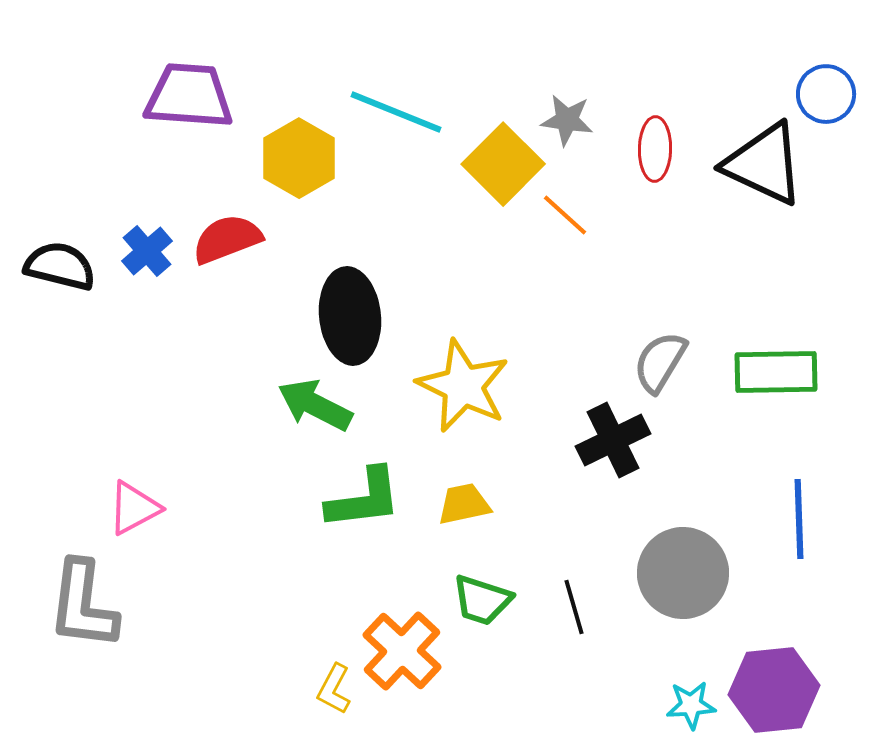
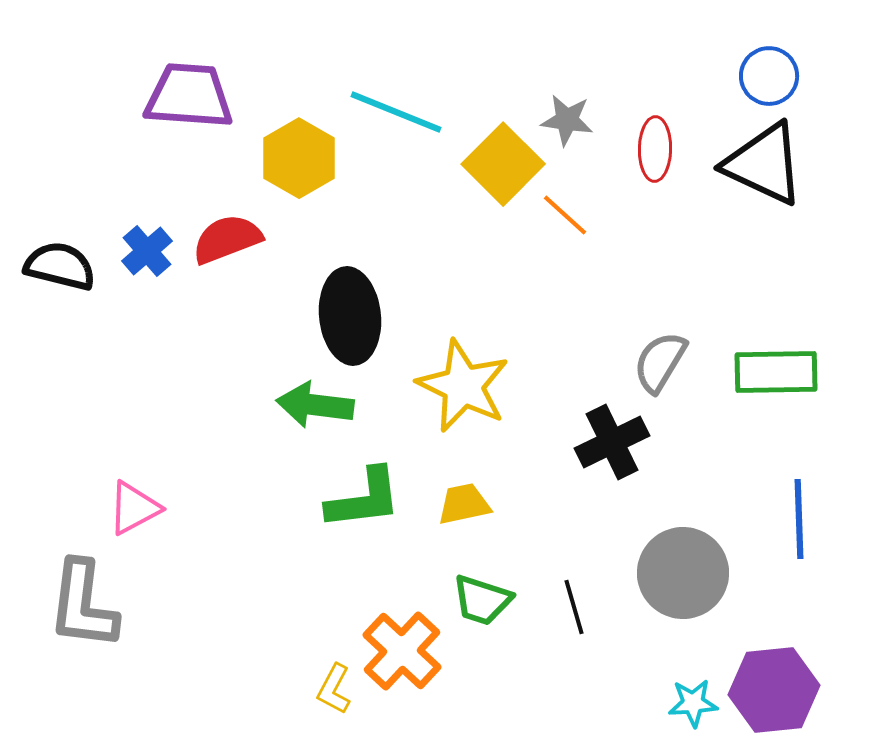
blue circle: moved 57 px left, 18 px up
green arrow: rotated 20 degrees counterclockwise
black cross: moved 1 px left, 2 px down
cyan star: moved 2 px right, 2 px up
